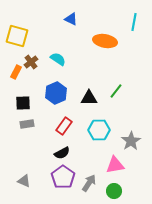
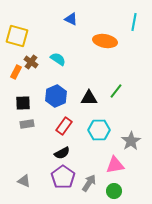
brown cross: rotated 16 degrees counterclockwise
blue hexagon: moved 3 px down
